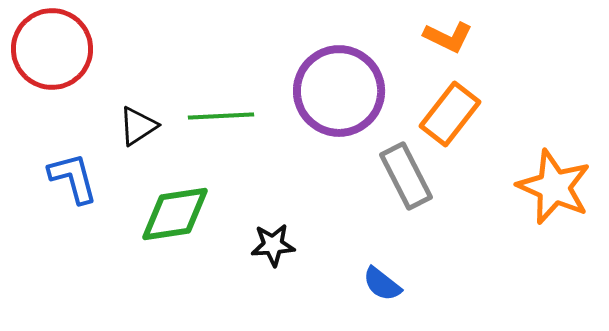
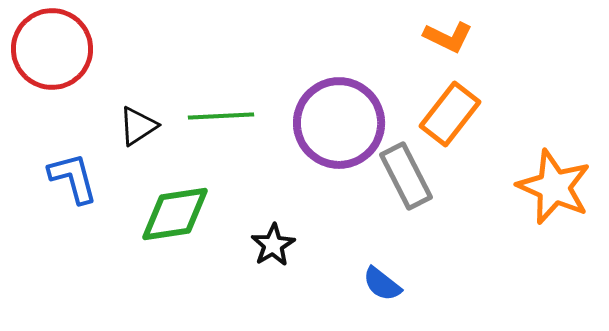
purple circle: moved 32 px down
black star: rotated 27 degrees counterclockwise
